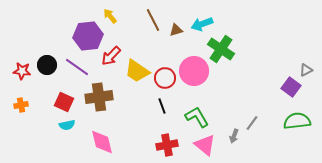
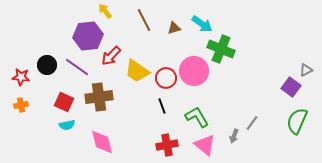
yellow arrow: moved 5 px left, 5 px up
brown line: moved 9 px left
cyan arrow: rotated 125 degrees counterclockwise
brown triangle: moved 2 px left, 2 px up
green cross: rotated 12 degrees counterclockwise
red star: moved 1 px left, 6 px down
red circle: moved 1 px right
green semicircle: rotated 60 degrees counterclockwise
